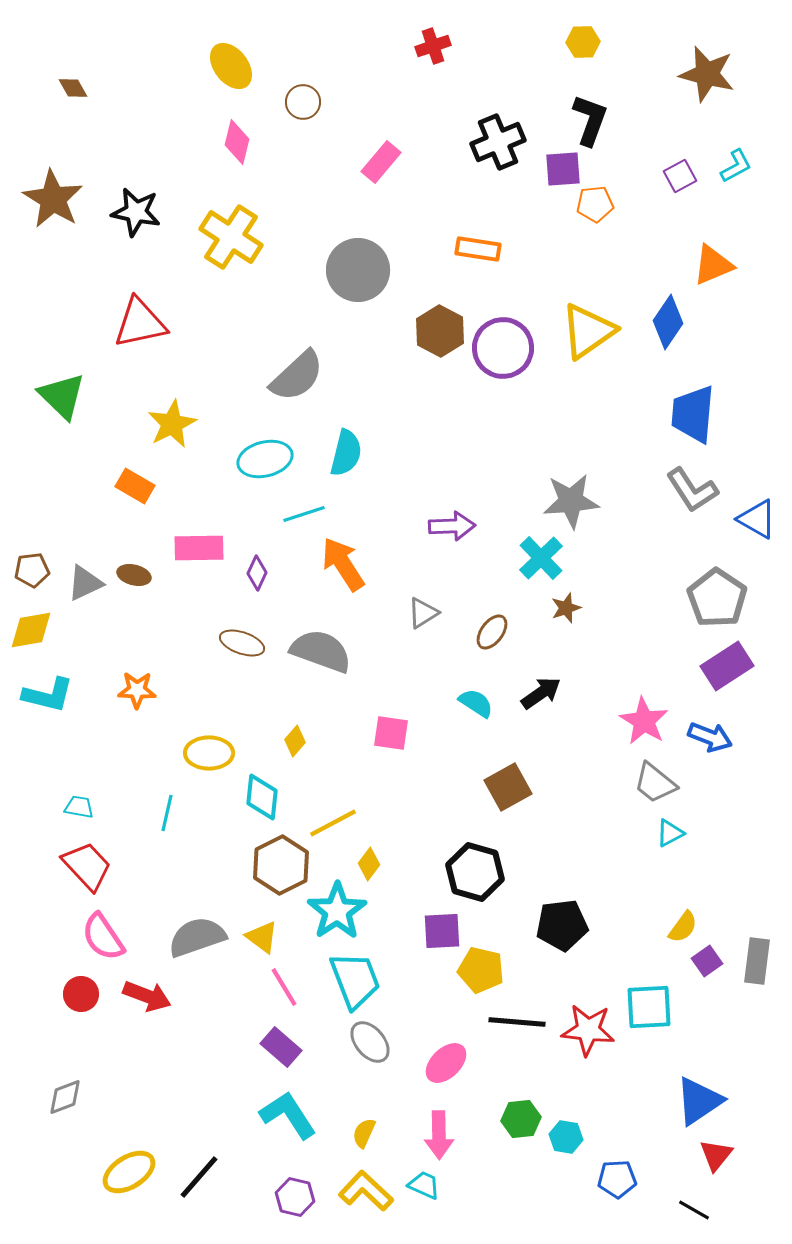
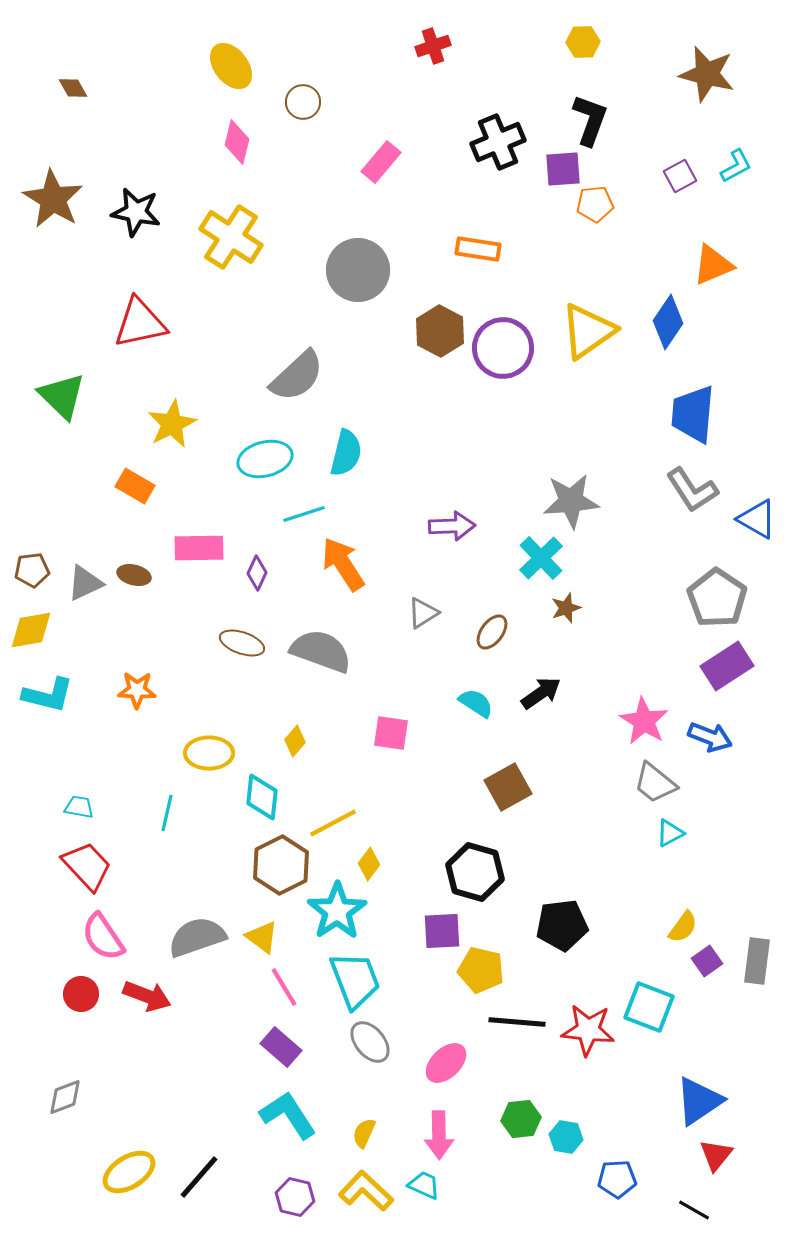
cyan square at (649, 1007): rotated 24 degrees clockwise
